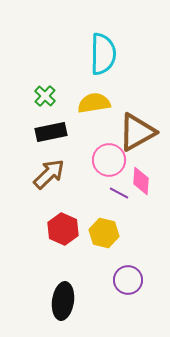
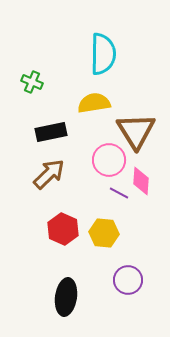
green cross: moved 13 px left, 14 px up; rotated 20 degrees counterclockwise
brown triangle: moved 1 px left, 1 px up; rotated 33 degrees counterclockwise
yellow hexagon: rotated 8 degrees counterclockwise
black ellipse: moved 3 px right, 4 px up
